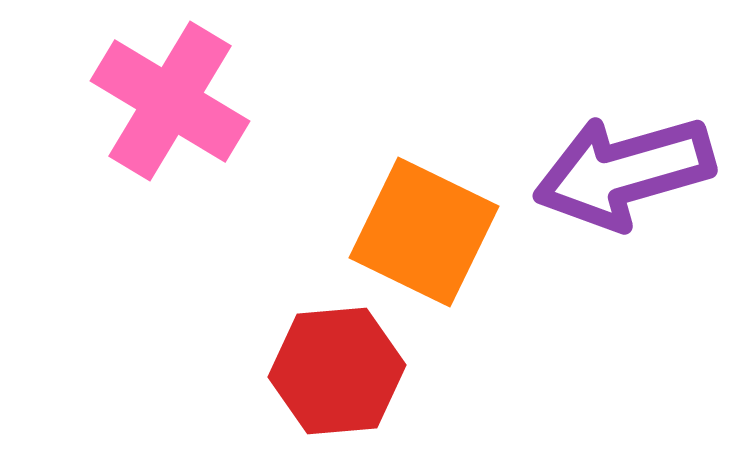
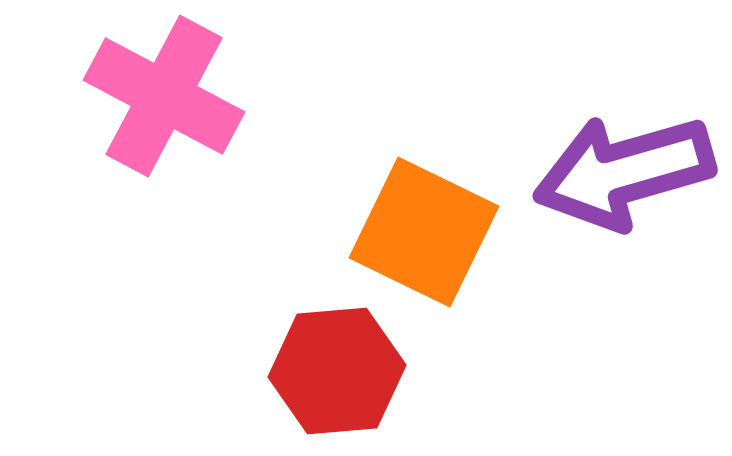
pink cross: moved 6 px left, 5 px up; rotated 3 degrees counterclockwise
